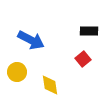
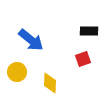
blue arrow: rotated 12 degrees clockwise
red square: rotated 21 degrees clockwise
yellow diamond: moved 2 px up; rotated 10 degrees clockwise
